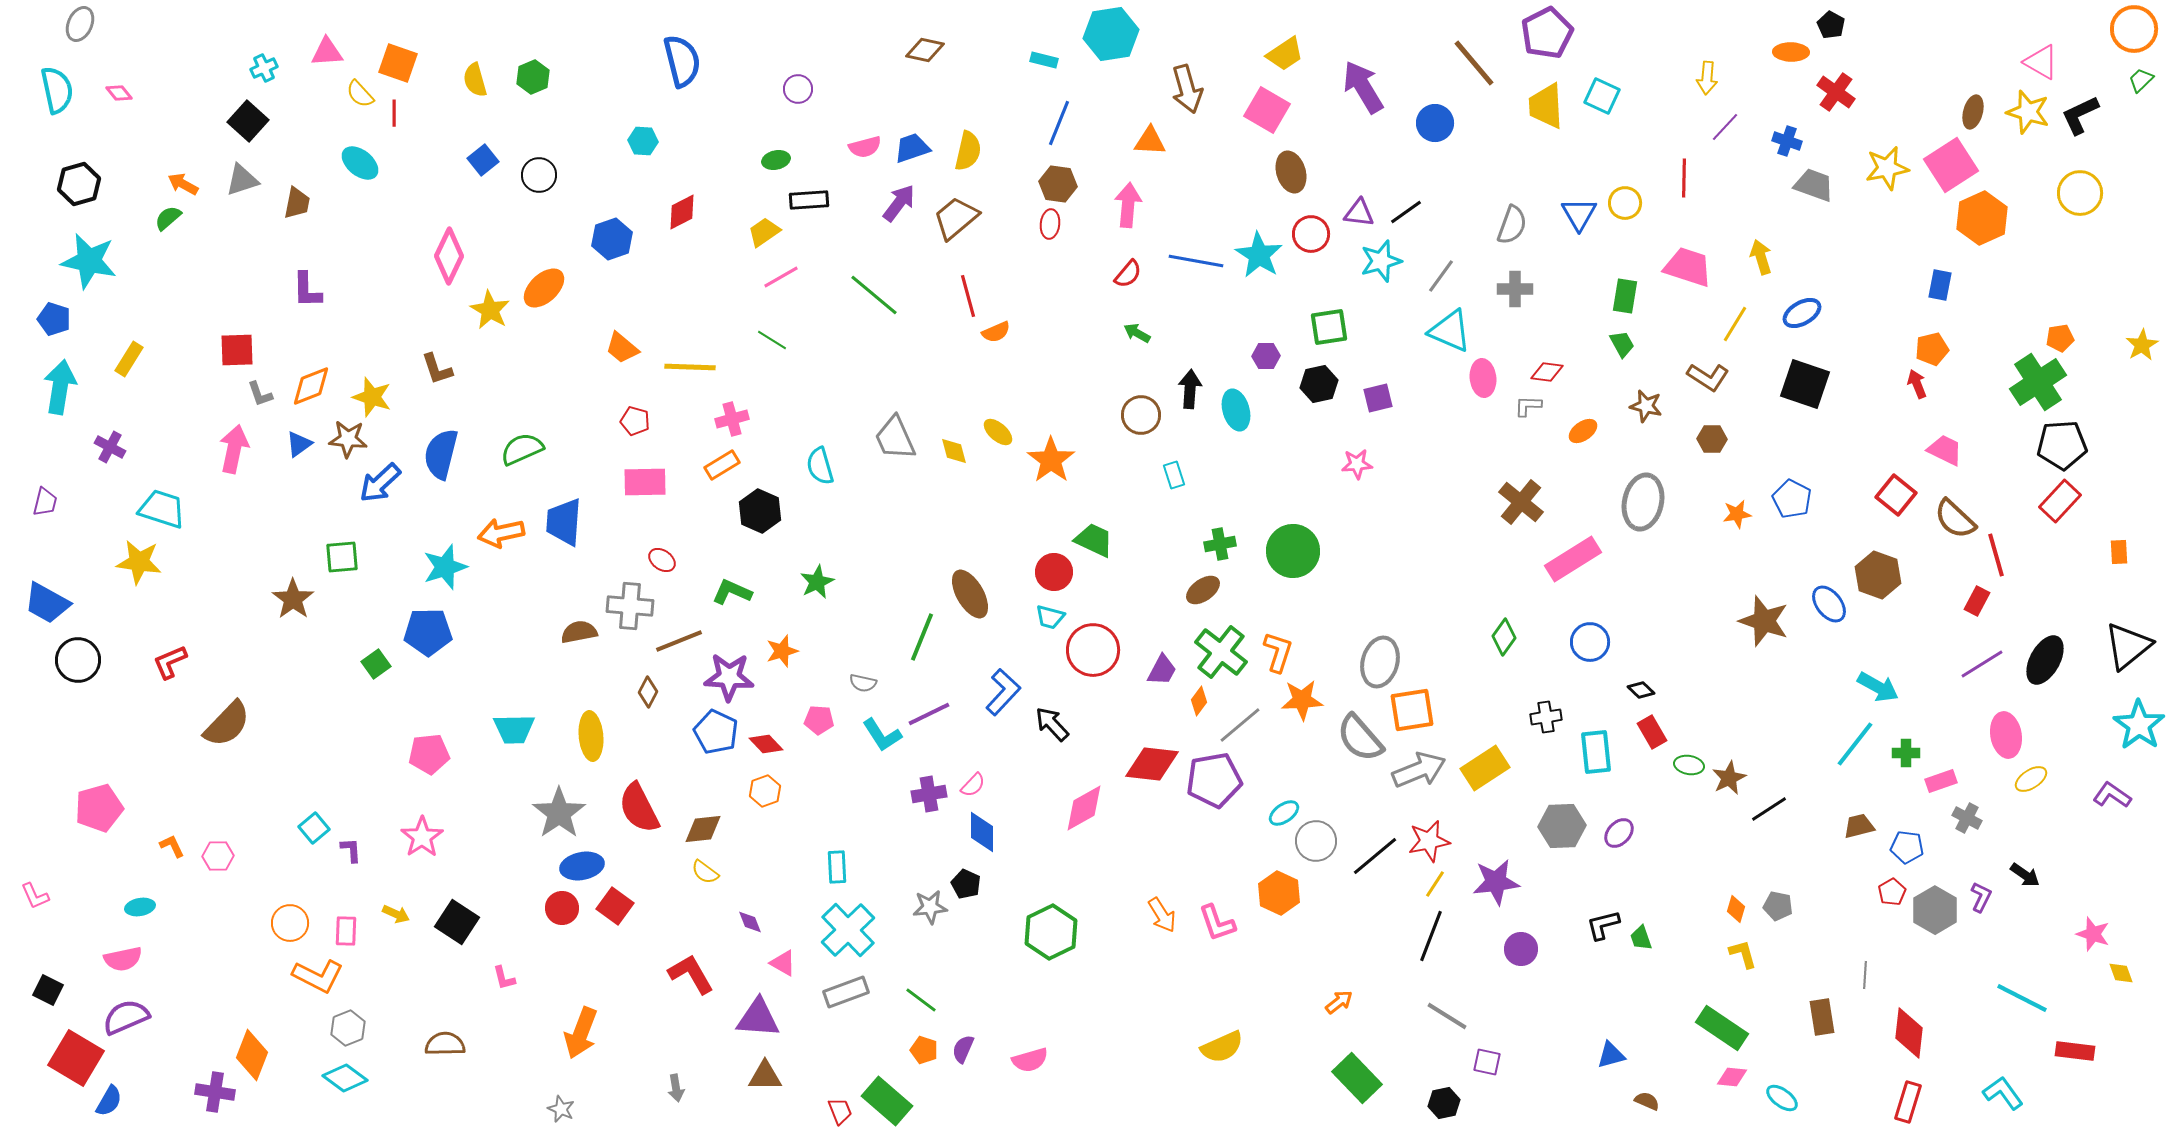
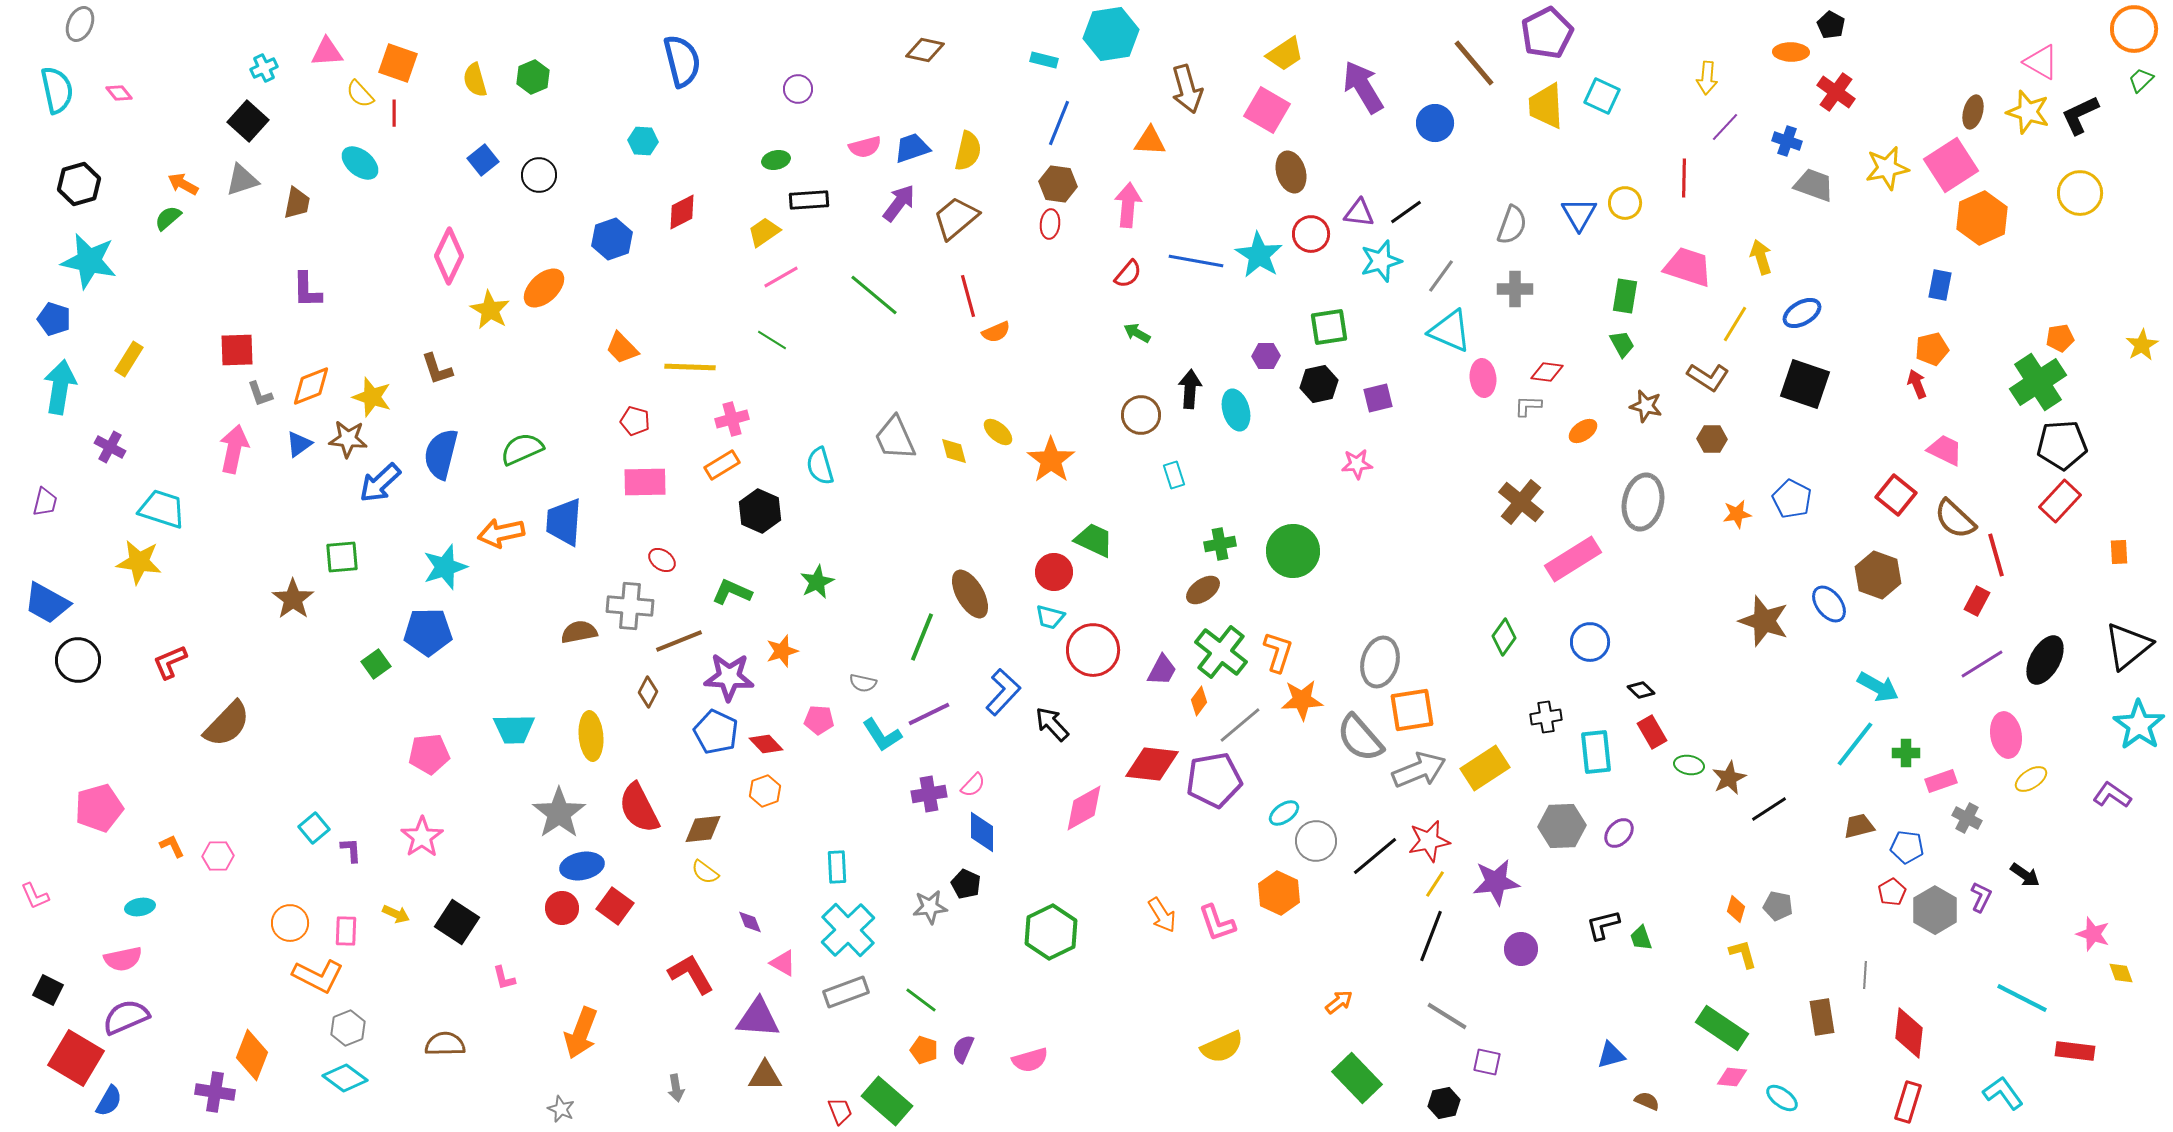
orange trapezoid at (622, 348): rotated 6 degrees clockwise
